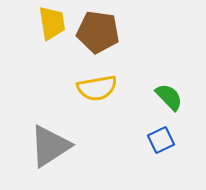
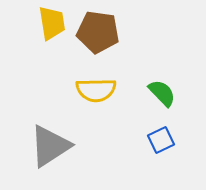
yellow semicircle: moved 1 px left, 2 px down; rotated 9 degrees clockwise
green semicircle: moved 7 px left, 4 px up
